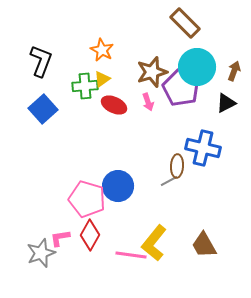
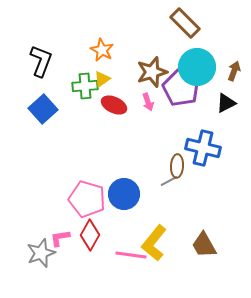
blue circle: moved 6 px right, 8 px down
